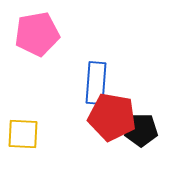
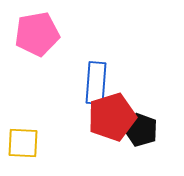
red pentagon: rotated 27 degrees counterclockwise
black pentagon: rotated 20 degrees clockwise
yellow square: moved 9 px down
